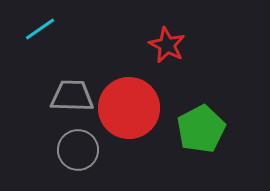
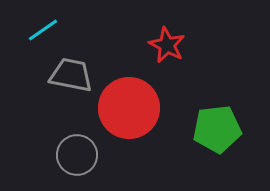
cyan line: moved 3 px right, 1 px down
gray trapezoid: moved 1 px left, 21 px up; rotated 9 degrees clockwise
green pentagon: moved 16 px right; rotated 21 degrees clockwise
gray circle: moved 1 px left, 5 px down
